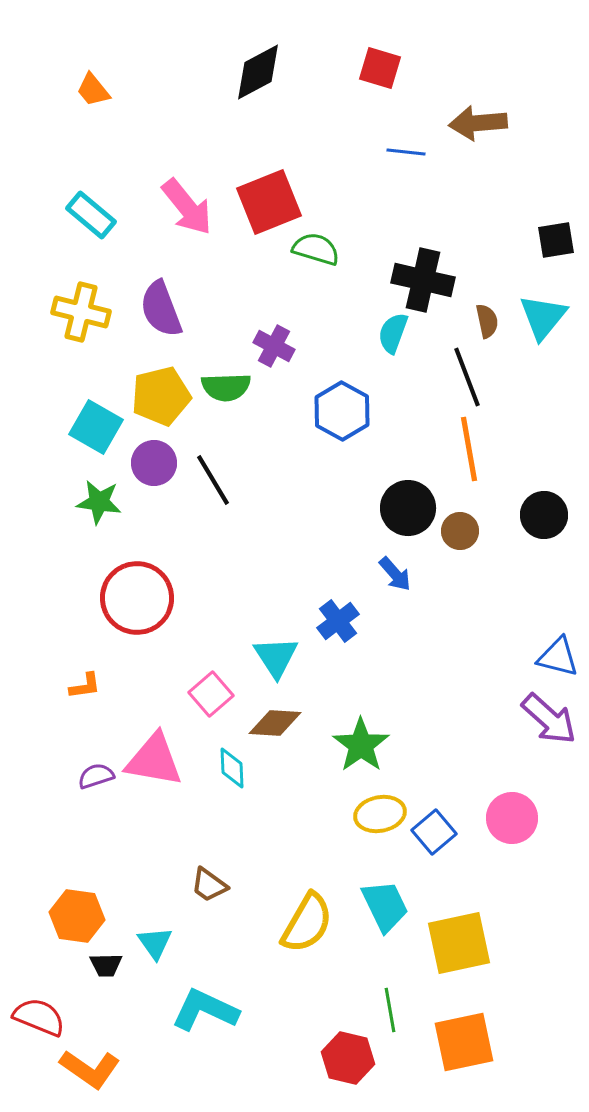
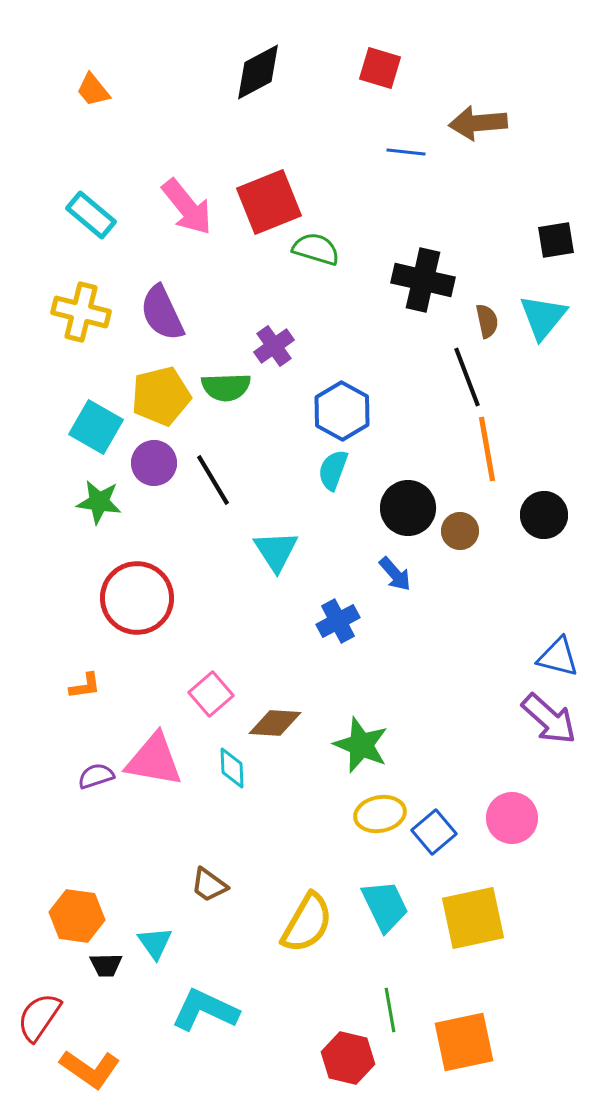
purple semicircle at (161, 309): moved 1 px right, 4 px down; rotated 4 degrees counterclockwise
cyan semicircle at (393, 333): moved 60 px left, 137 px down
purple cross at (274, 346): rotated 27 degrees clockwise
orange line at (469, 449): moved 18 px right
blue cross at (338, 621): rotated 9 degrees clockwise
cyan triangle at (276, 657): moved 106 px up
green star at (361, 745): rotated 14 degrees counterclockwise
yellow square at (459, 943): moved 14 px right, 25 px up
red semicircle at (39, 1017): rotated 78 degrees counterclockwise
